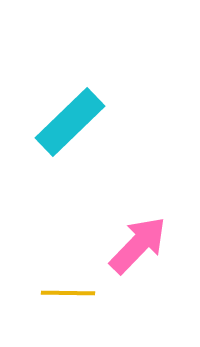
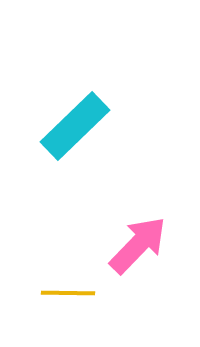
cyan rectangle: moved 5 px right, 4 px down
